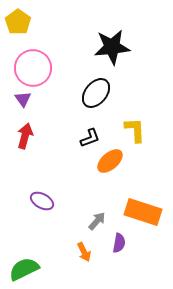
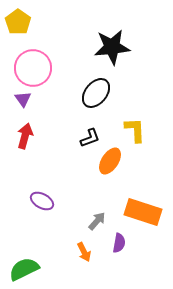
orange ellipse: rotated 16 degrees counterclockwise
